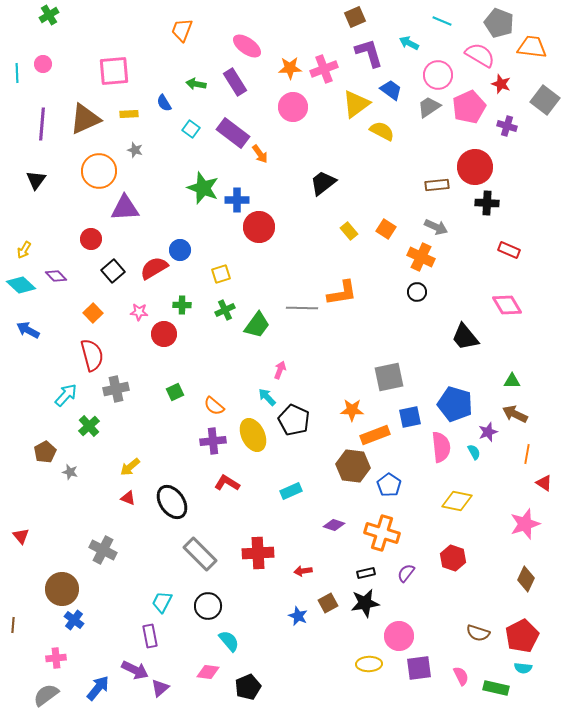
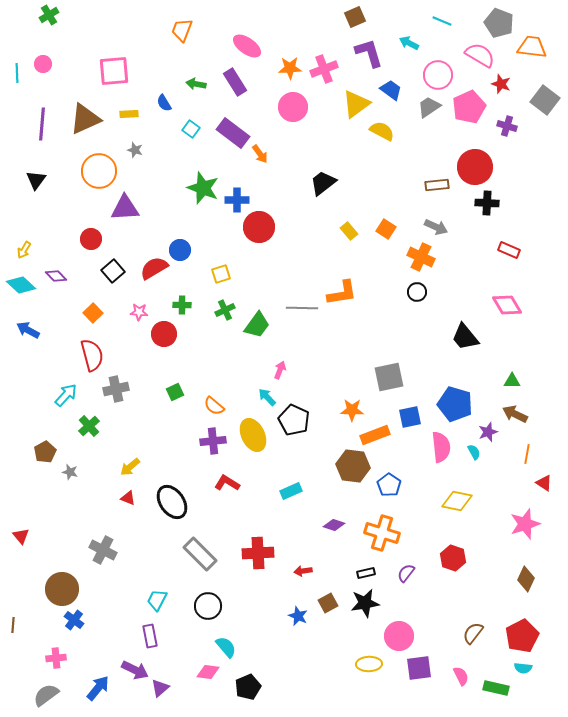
cyan trapezoid at (162, 602): moved 5 px left, 2 px up
brown semicircle at (478, 633): moved 5 px left; rotated 110 degrees clockwise
cyan semicircle at (229, 641): moved 3 px left, 6 px down
